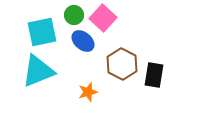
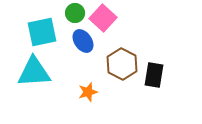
green circle: moved 1 px right, 2 px up
blue ellipse: rotated 15 degrees clockwise
cyan triangle: moved 4 px left, 1 px down; rotated 18 degrees clockwise
